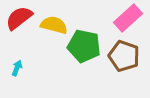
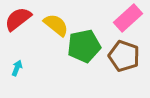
red semicircle: moved 1 px left, 1 px down
yellow semicircle: moved 2 px right; rotated 24 degrees clockwise
green pentagon: rotated 24 degrees counterclockwise
